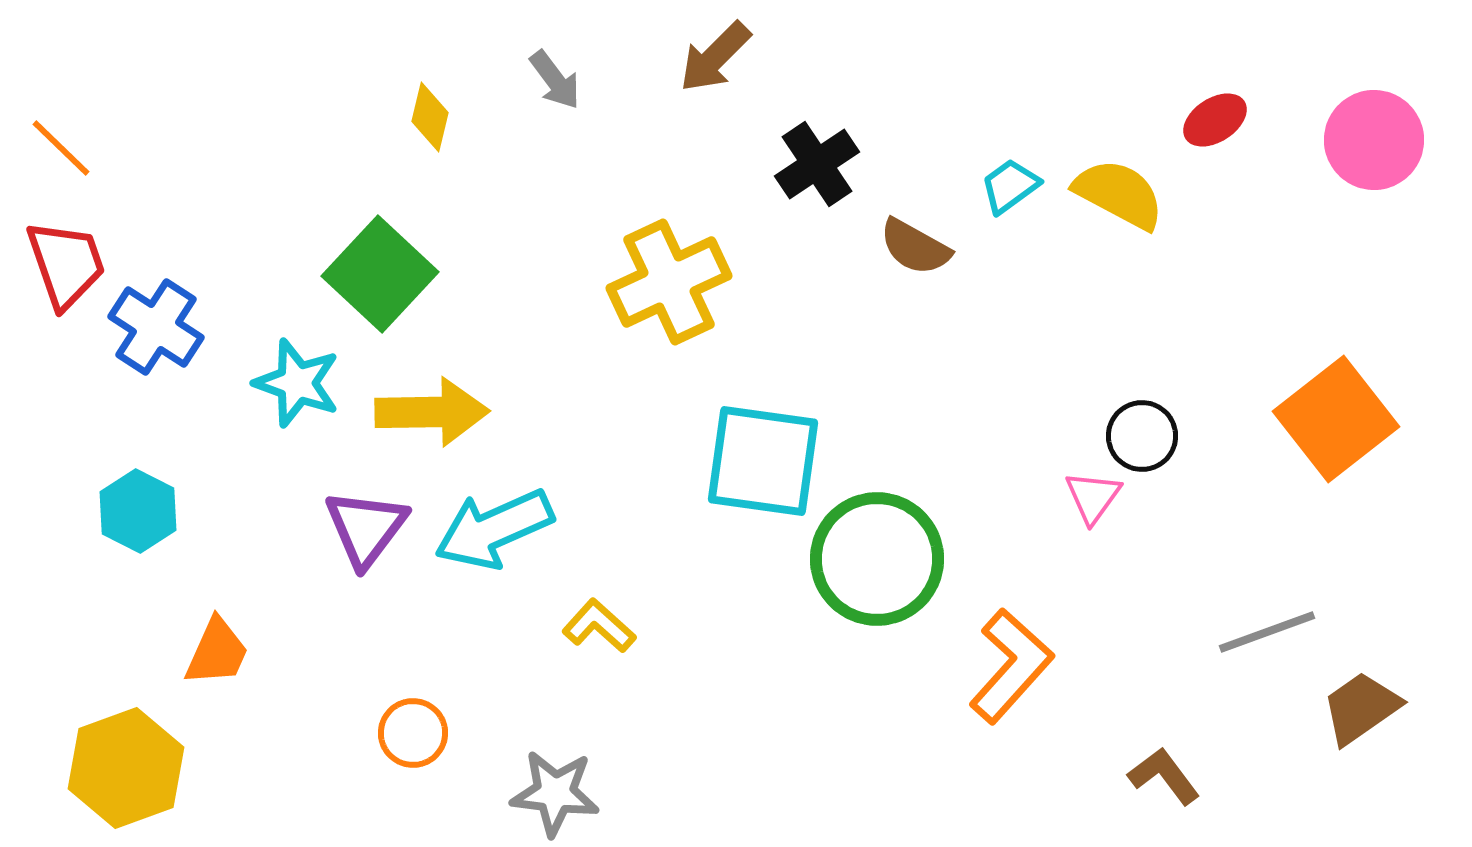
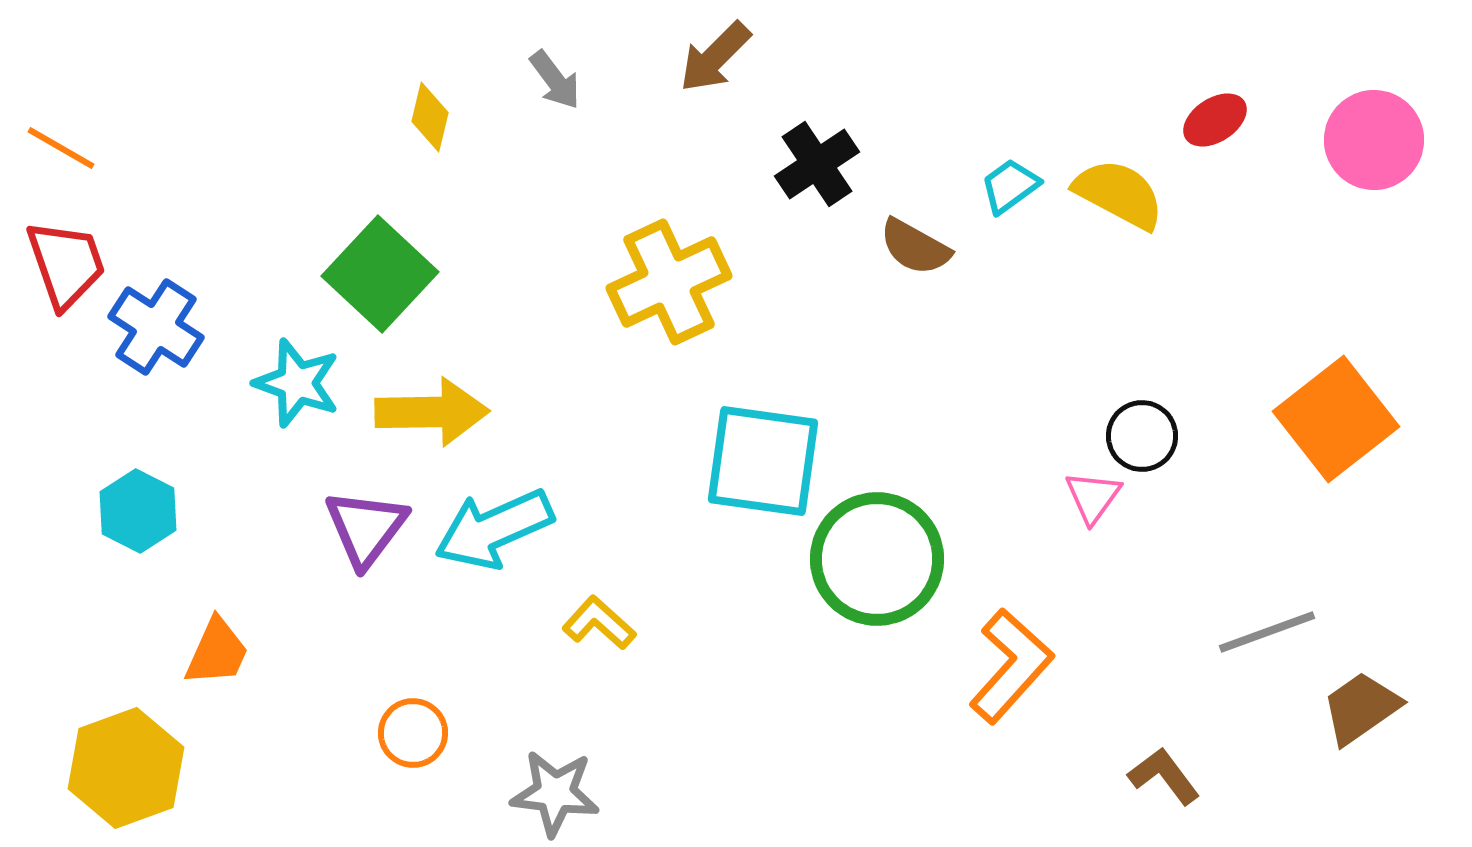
orange line: rotated 14 degrees counterclockwise
yellow L-shape: moved 3 px up
